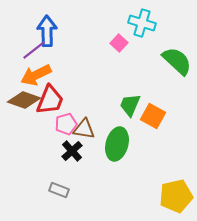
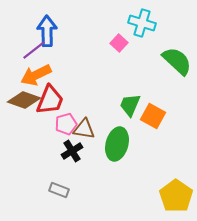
black cross: rotated 10 degrees clockwise
yellow pentagon: rotated 24 degrees counterclockwise
